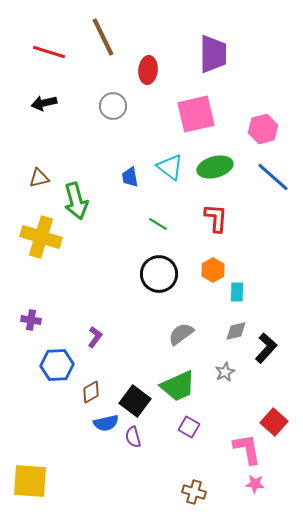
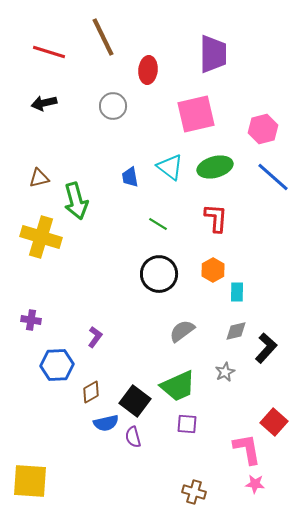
gray semicircle: moved 1 px right, 3 px up
purple square: moved 2 px left, 3 px up; rotated 25 degrees counterclockwise
